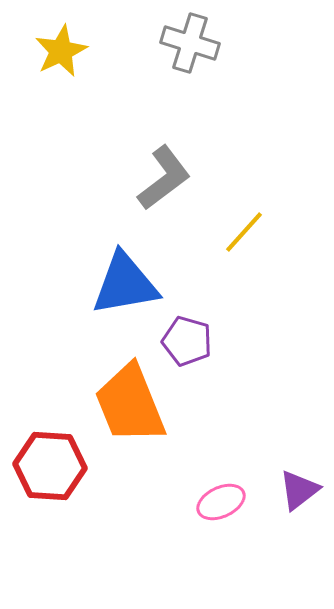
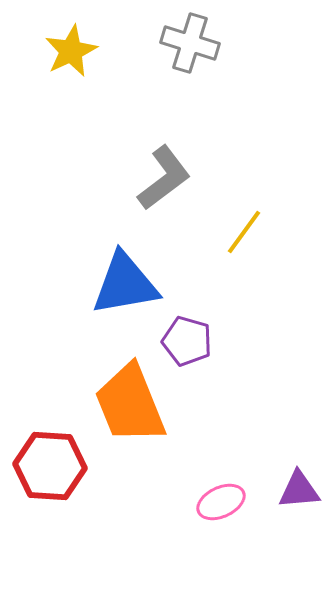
yellow star: moved 10 px right
yellow line: rotated 6 degrees counterclockwise
purple triangle: rotated 33 degrees clockwise
